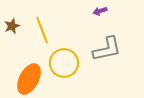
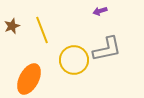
yellow circle: moved 10 px right, 3 px up
